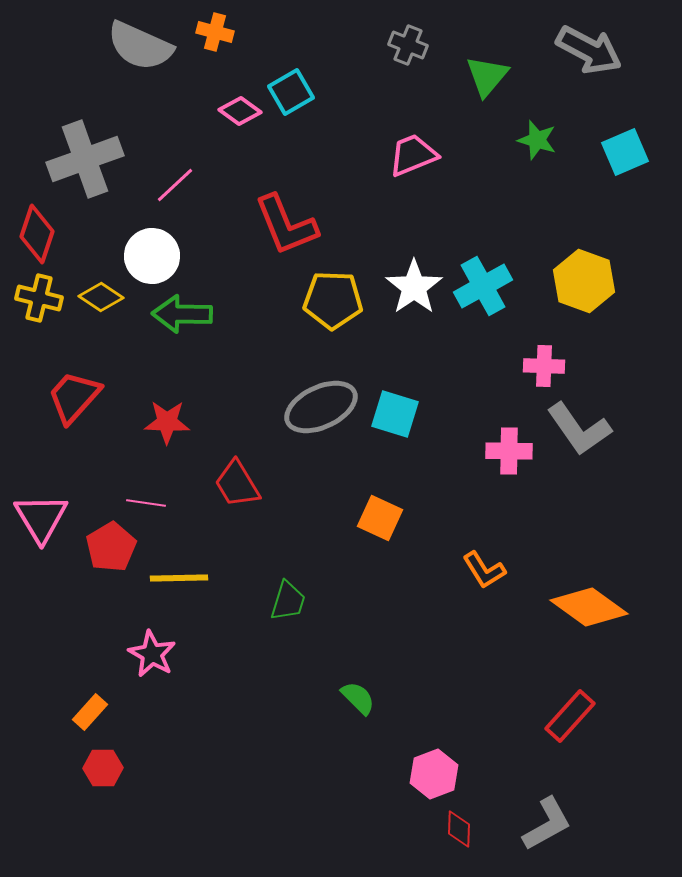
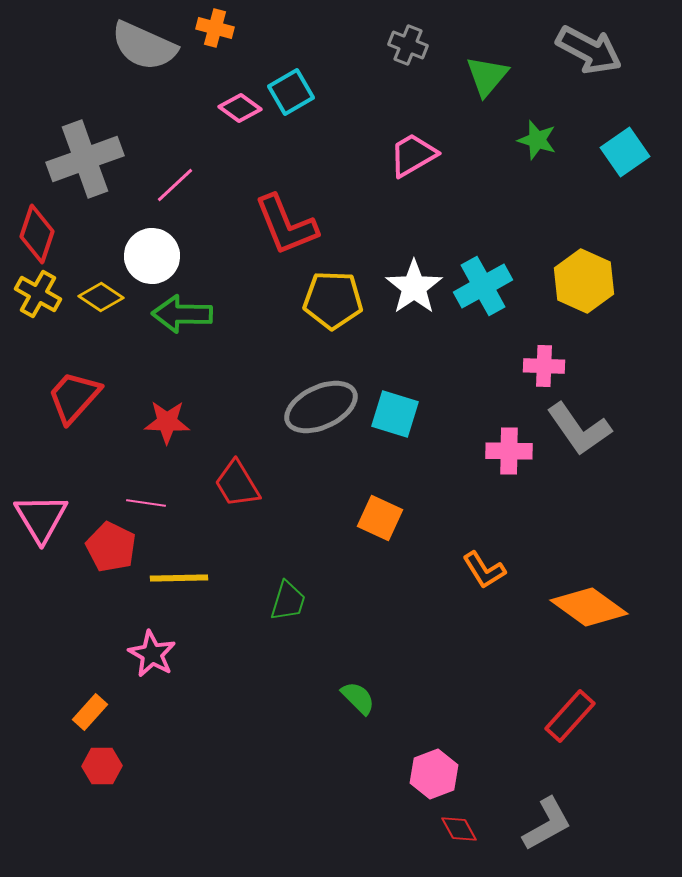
orange cross at (215, 32): moved 4 px up
gray semicircle at (140, 46): moved 4 px right
pink diamond at (240, 111): moved 3 px up
cyan square at (625, 152): rotated 12 degrees counterclockwise
pink trapezoid at (413, 155): rotated 8 degrees counterclockwise
yellow hexagon at (584, 281): rotated 4 degrees clockwise
yellow cross at (39, 298): moved 1 px left, 4 px up; rotated 15 degrees clockwise
red pentagon at (111, 547): rotated 15 degrees counterclockwise
red hexagon at (103, 768): moved 1 px left, 2 px up
red diamond at (459, 829): rotated 30 degrees counterclockwise
